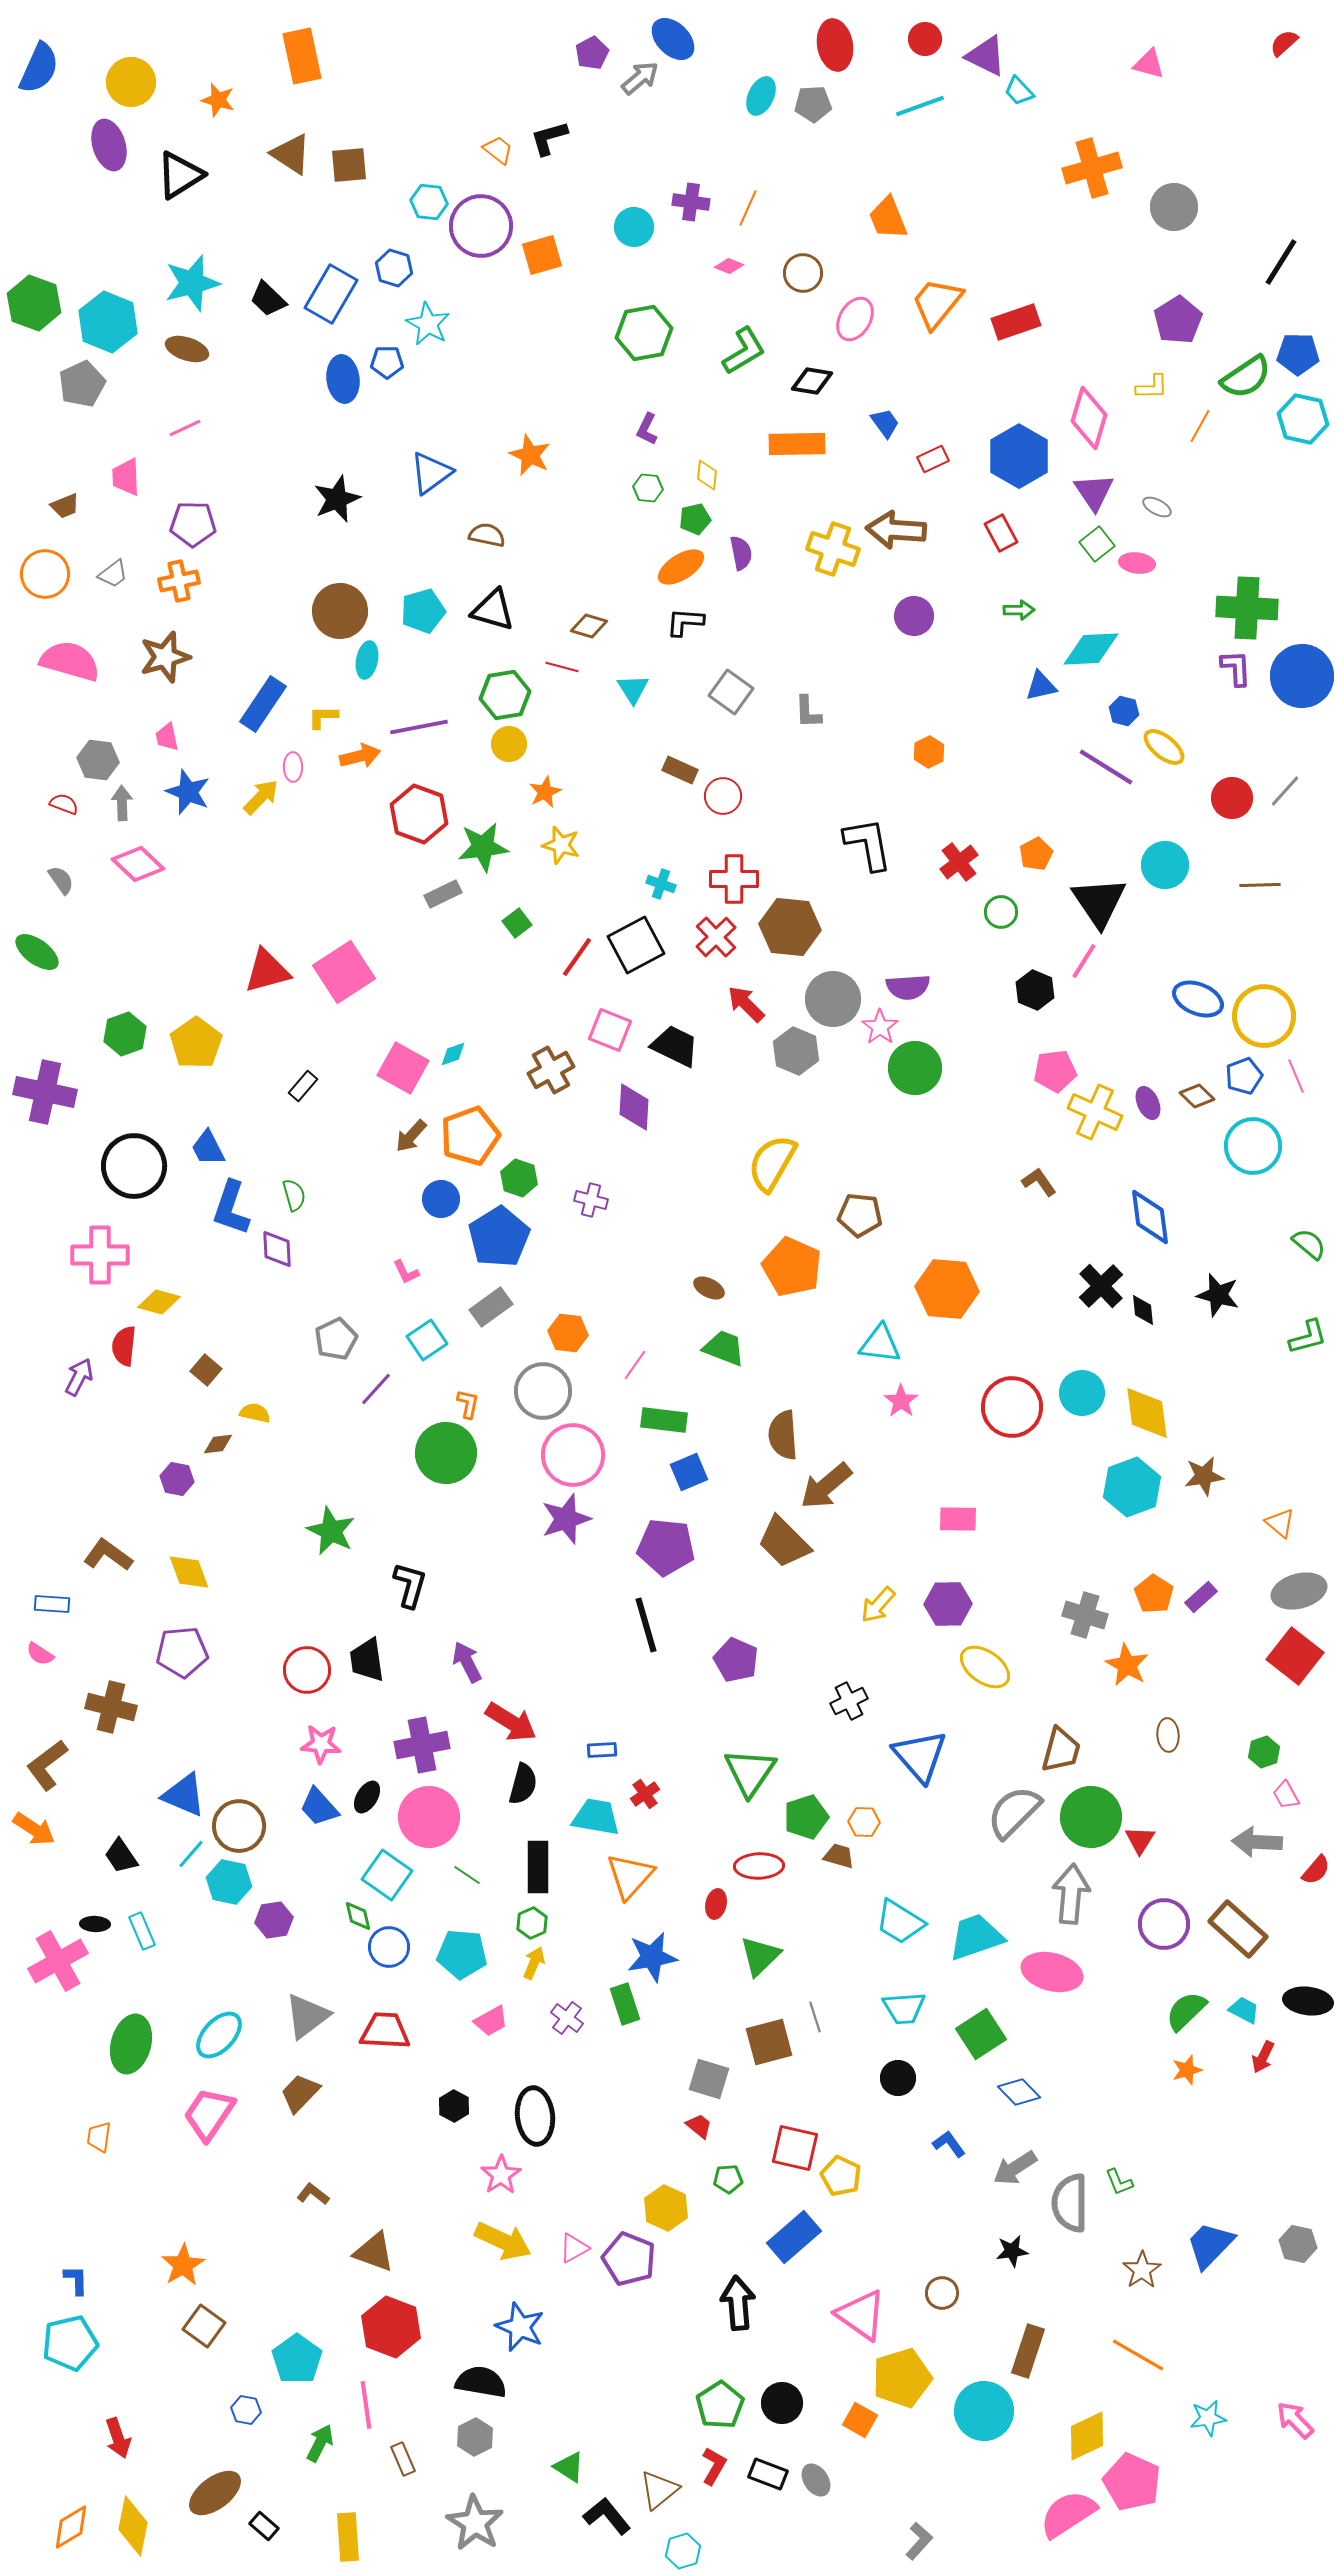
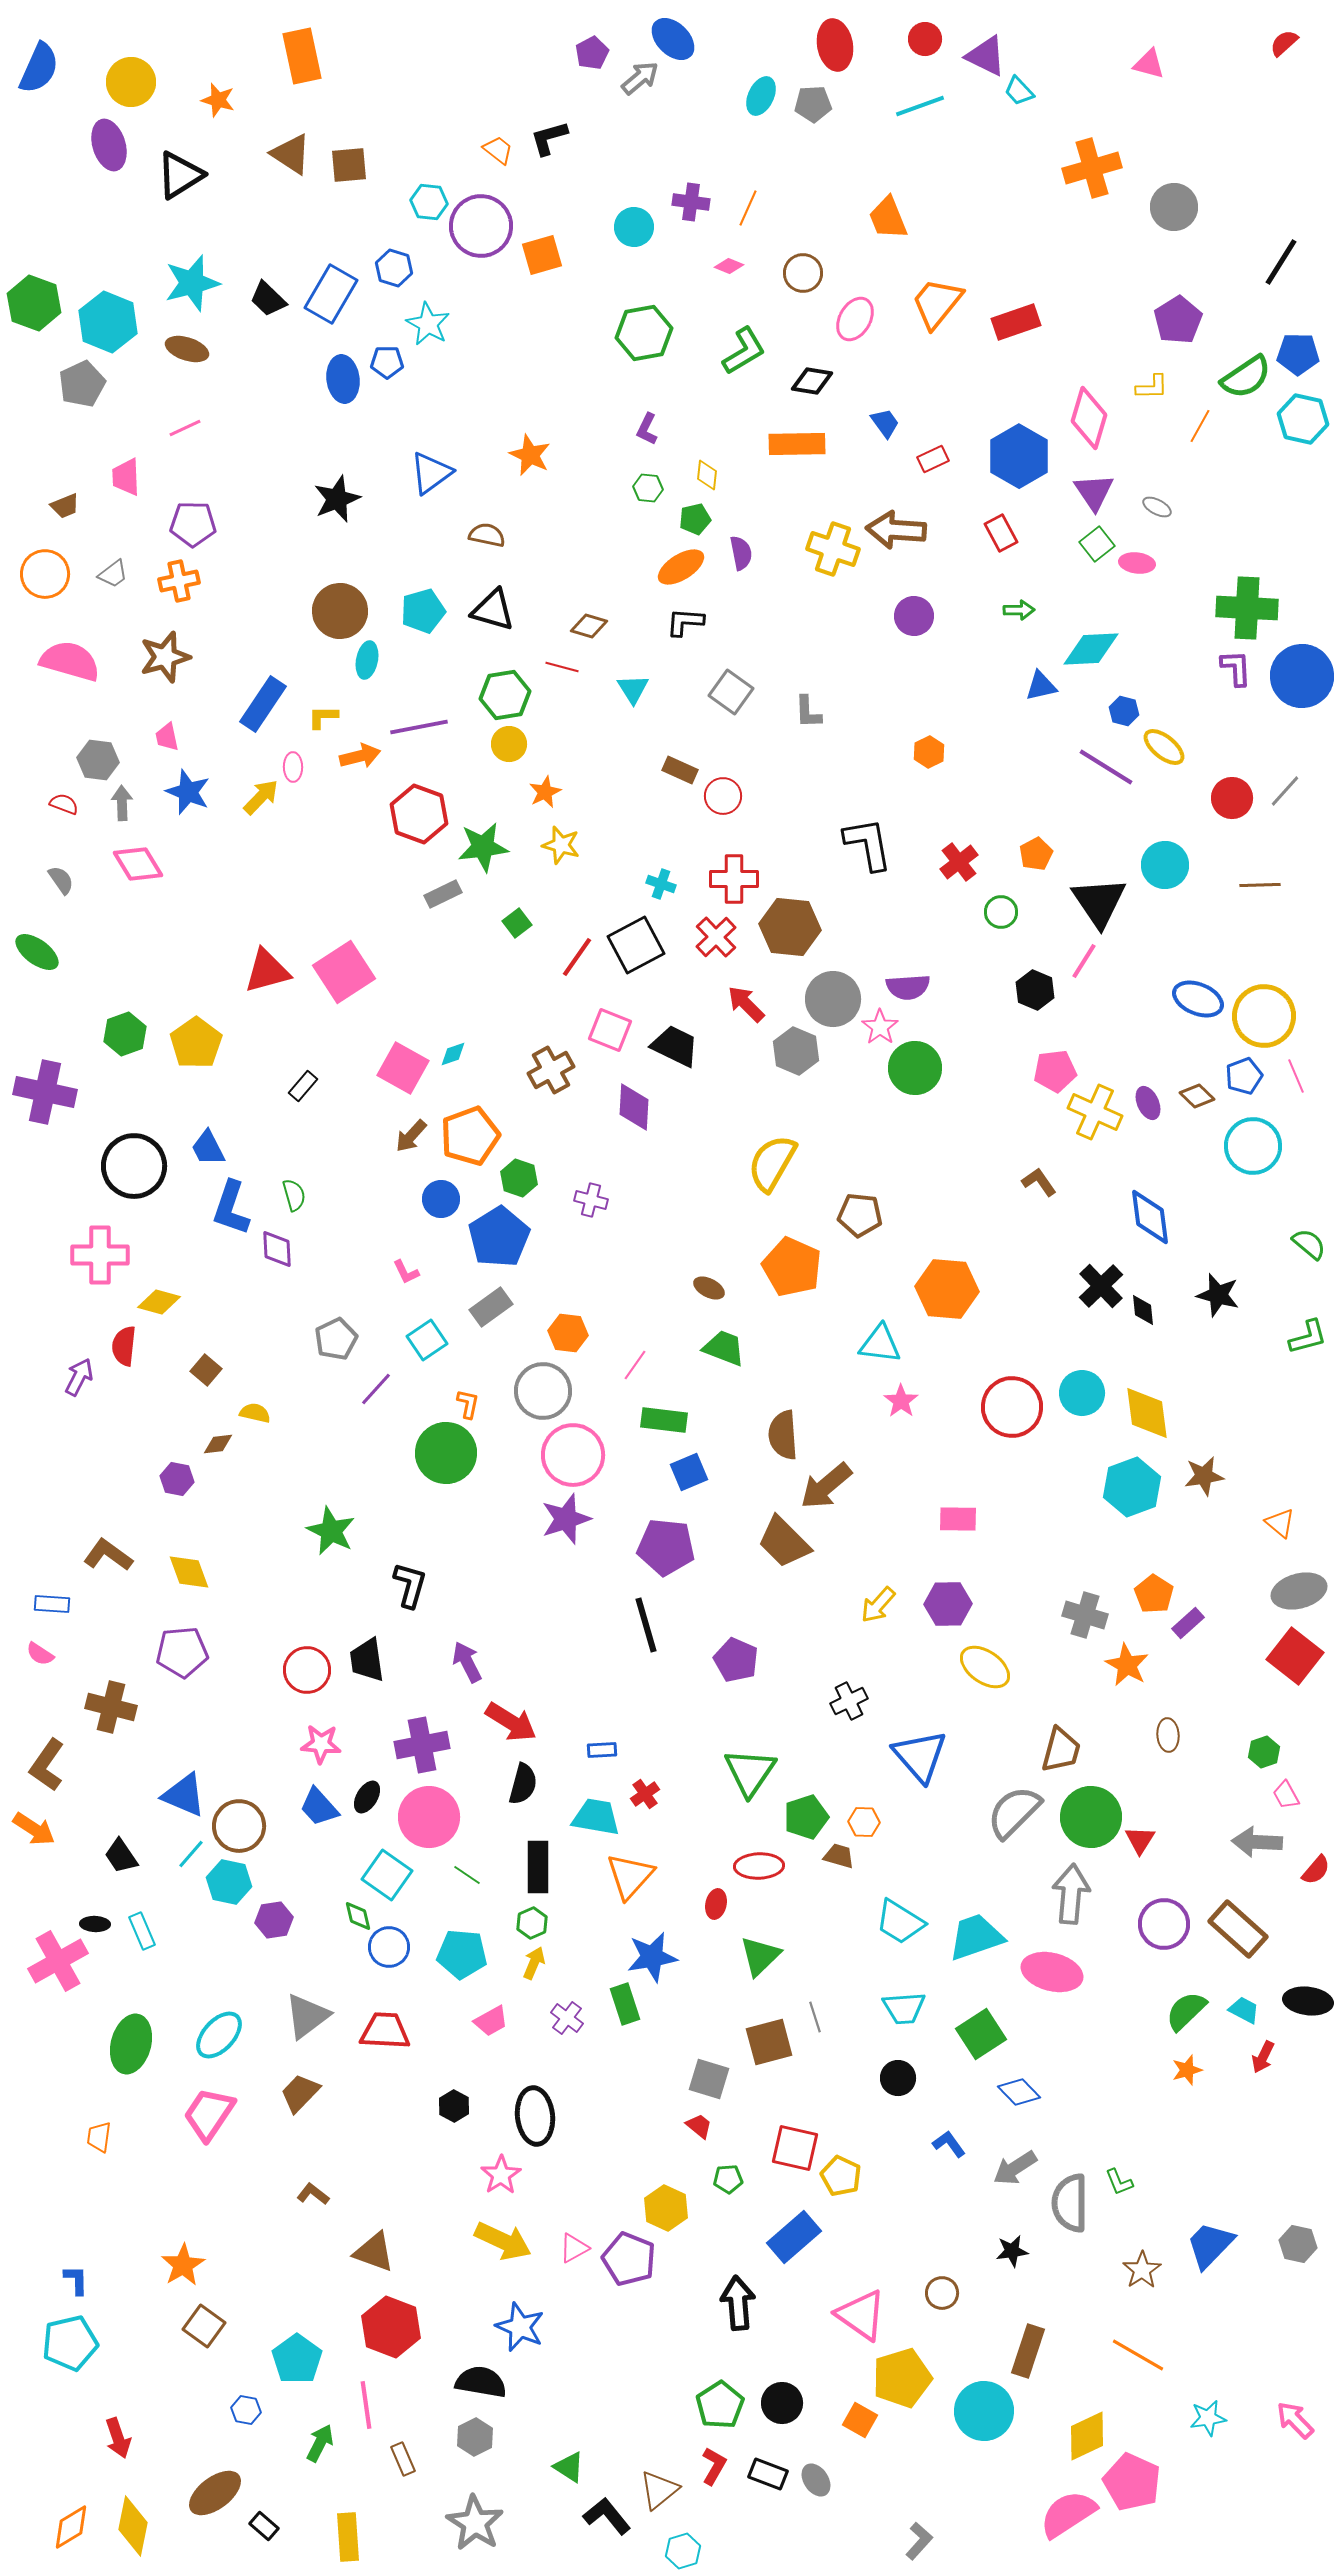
pink diamond at (138, 864): rotated 15 degrees clockwise
purple rectangle at (1201, 1597): moved 13 px left, 26 px down
brown L-shape at (47, 1765): rotated 18 degrees counterclockwise
